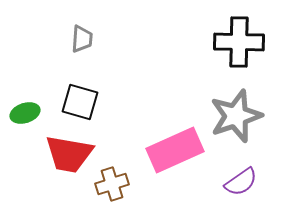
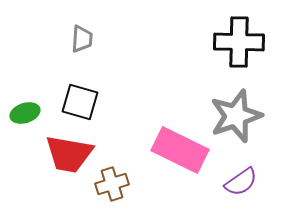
pink rectangle: moved 5 px right; rotated 50 degrees clockwise
